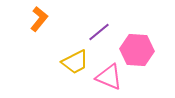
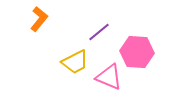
pink hexagon: moved 2 px down
